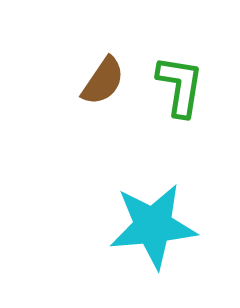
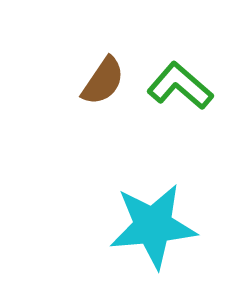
green L-shape: rotated 58 degrees counterclockwise
